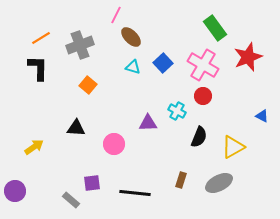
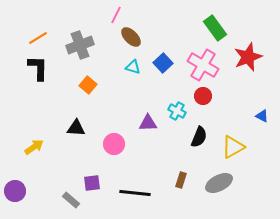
orange line: moved 3 px left
